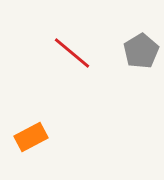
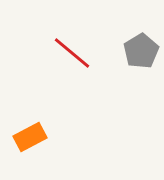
orange rectangle: moved 1 px left
